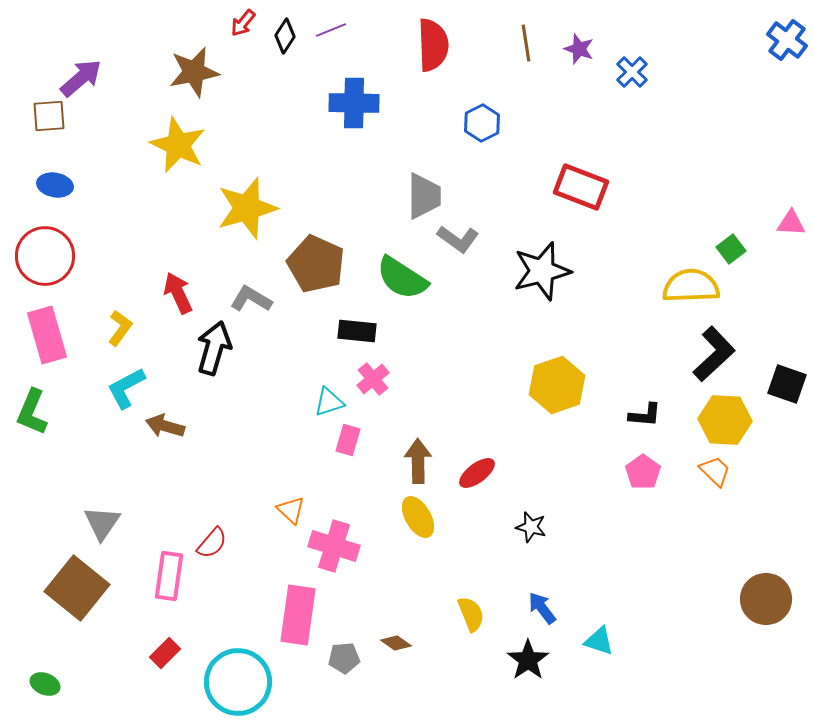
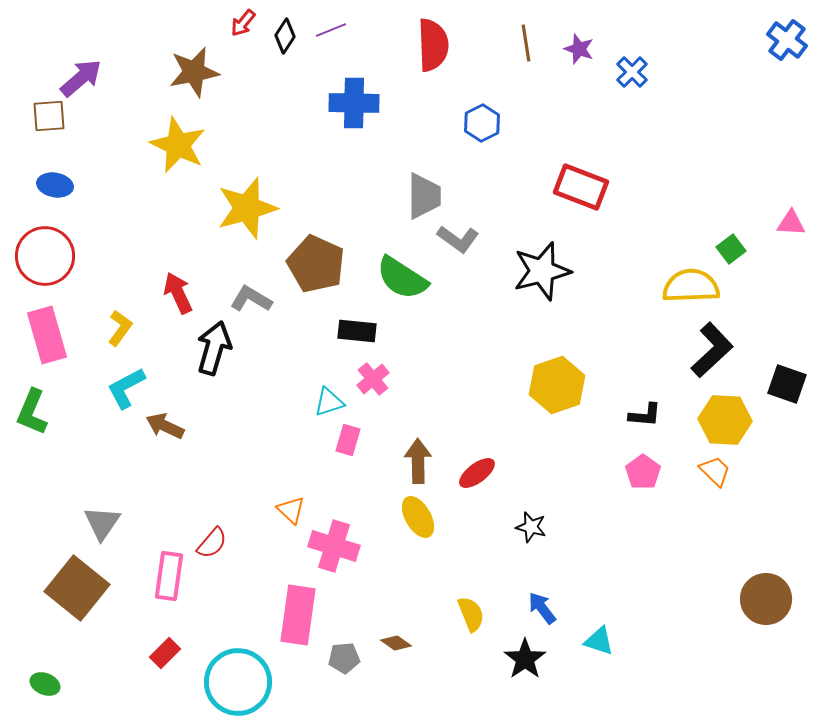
black L-shape at (714, 354): moved 2 px left, 4 px up
brown arrow at (165, 426): rotated 9 degrees clockwise
black star at (528, 660): moved 3 px left, 1 px up
